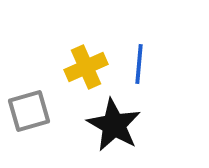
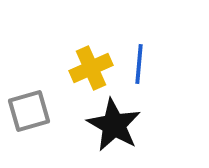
yellow cross: moved 5 px right, 1 px down
